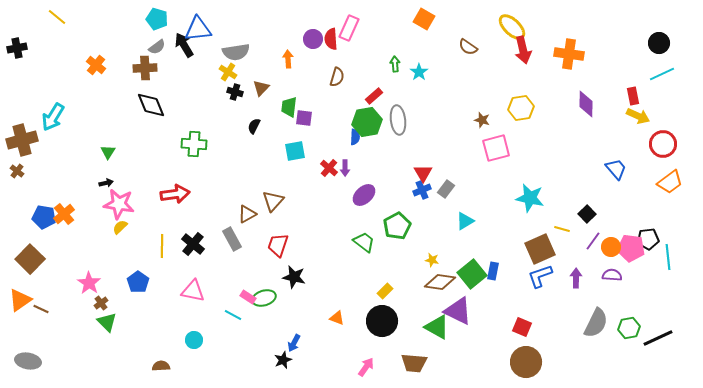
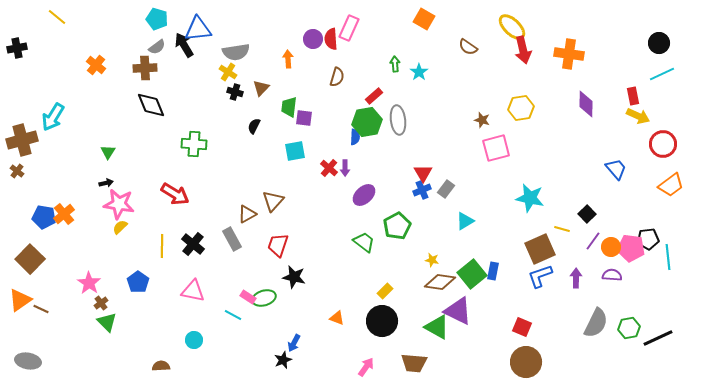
orange trapezoid at (670, 182): moved 1 px right, 3 px down
red arrow at (175, 194): rotated 40 degrees clockwise
